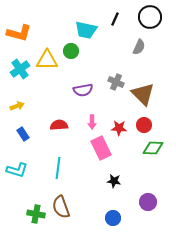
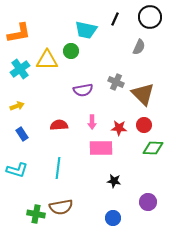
orange L-shape: rotated 25 degrees counterclockwise
blue rectangle: moved 1 px left
pink rectangle: rotated 65 degrees counterclockwise
brown semicircle: rotated 80 degrees counterclockwise
